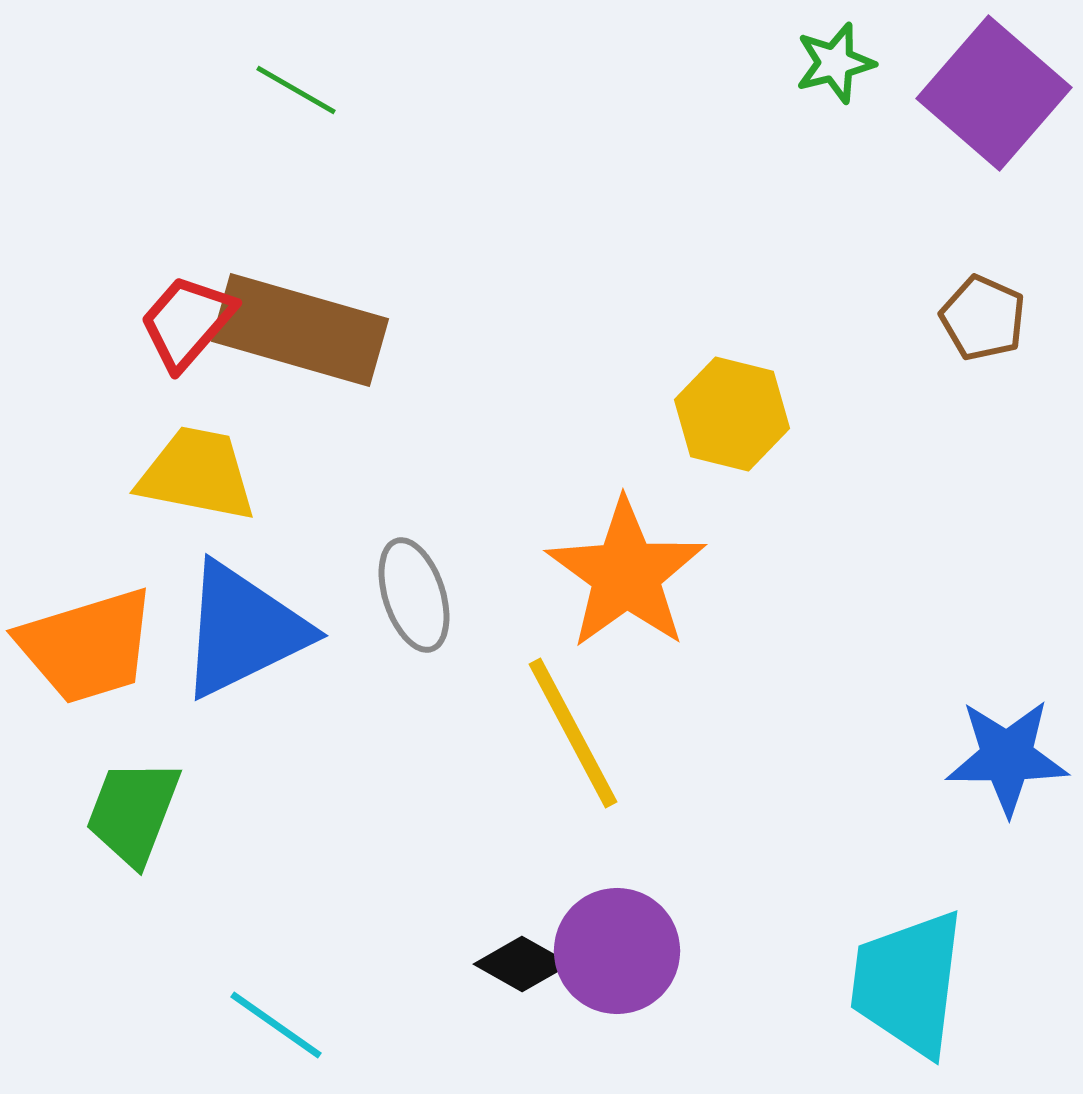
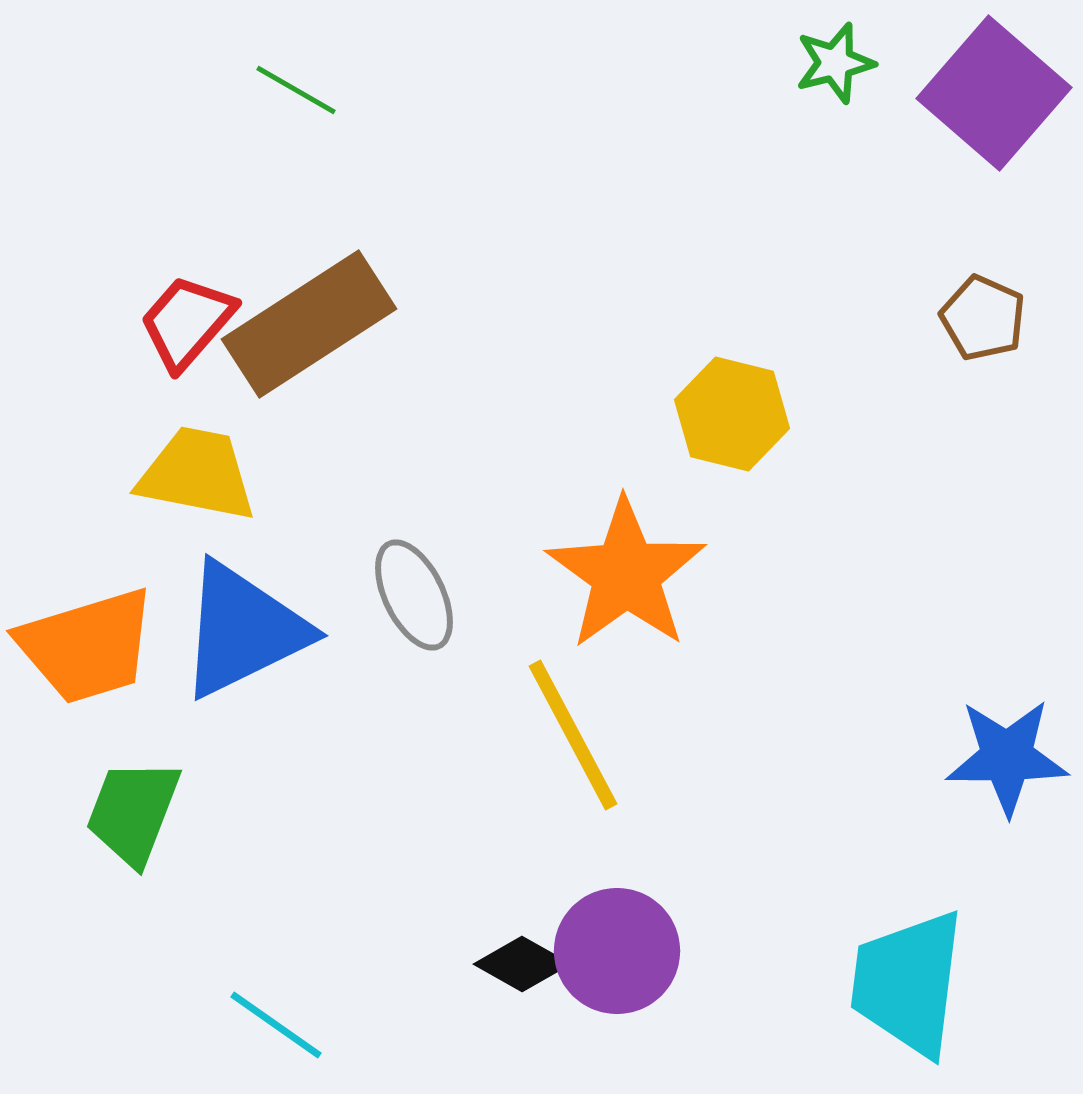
brown rectangle: moved 9 px right, 6 px up; rotated 49 degrees counterclockwise
gray ellipse: rotated 8 degrees counterclockwise
yellow line: moved 2 px down
